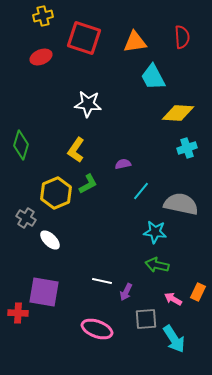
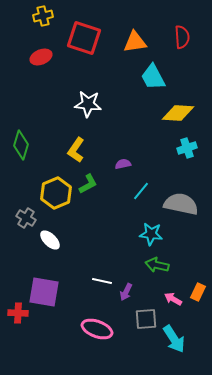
cyan star: moved 4 px left, 2 px down
